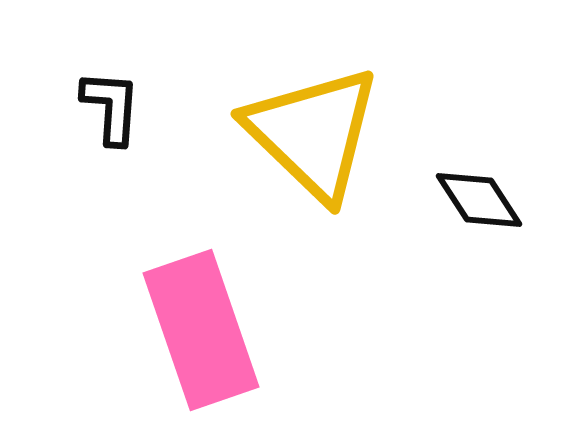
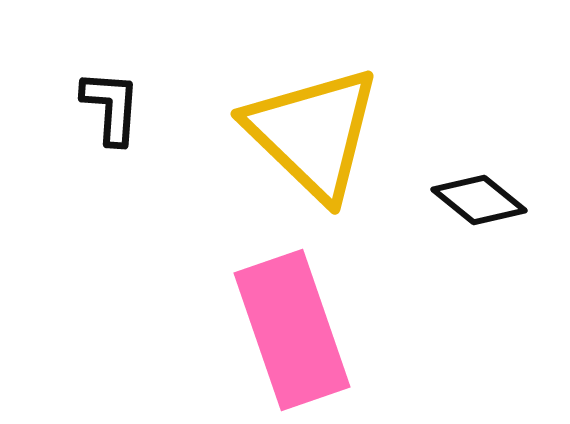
black diamond: rotated 18 degrees counterclockwise
pink rectangle: moved 91 px right
